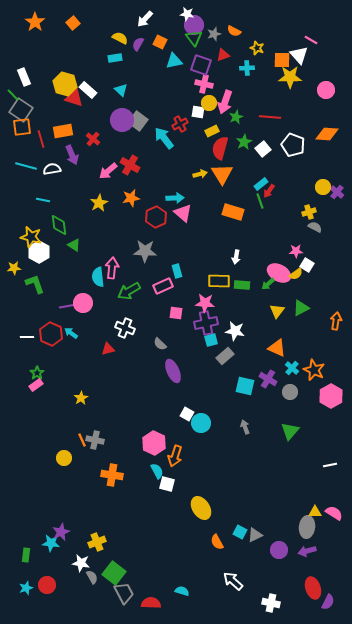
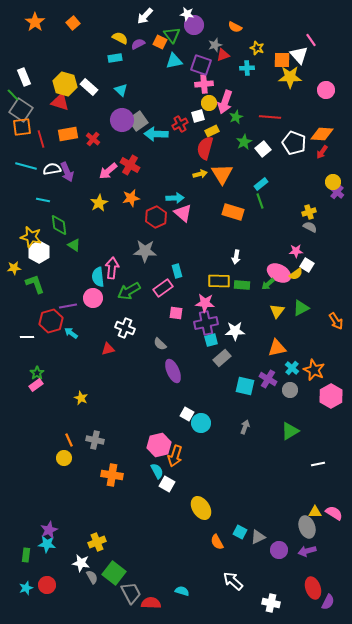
white arrow at (145, 19): moved 3 px up
orange semicircle at (234, 31): moved 1 px right, 4 px up
gray star at (214, 34): moved 1 px right, 11 px down
green triangle at (194, 38): moved 22 px left, 3 px up
pink line at (311, 40): rotated 24 degrees clockwise
purple semicircle at (138, 44): rotated 32 degrees clockwise
pink cross at (204, 84): rotated 18 degrees counterclockwise
white rectangle at (88, 90): moved 1 px right, 3 px up
red triangle at (74, 98): moved 14 px left, 4 px down
white square at (198, 112): moved 4 px down; rotated 24 degrees counterclockwise
gray square at (138, 121): rotated 18 degrees clockwise
orange rectangle at (63, 131): moved 5 px right, 3 px down
orange diamond at (327, 134): moved 5 px left
cyan arrow at (164, 138): moved 8 px left, 4 px up; rotated 50 degrees counterclockwise
white pentagon at (293, 145): moved 1 px right, 2 px up
red semicircle at (220, 148): moved 15 px left
purple arrow at (72, 155): moved 5 px left, 17 px down
yellow circle at (323, 187): moved 10 px right, 5 px up
red arrow at (269, 191): moved 53 px right, 39 px up
gray semicircle at (315, 227): moved 5 px left
pink rectangle at (163, 286): moved 2 px down; rotated 12 degrees counterclockwise
pink circle at (83, 303): moved 10 px right, 5 px up
orange arrow at (336, 321): rotated 138 degrees clockwise
white star at (235, 331): rotated 12 degrees counterclockwise
red hexagon at (51, 334): moved 13 px up; rotated 20 degrees clockwise
orange triangle at (277, 348): rotated 36 degrees counterclockwise
gray rectangle at (225, 356): moved 3 px left, 2 px down
gray circle at (290, 392): moved 2 px up
yellow star at (81, 398): rotated 16 degrees counterclockwise
gray arrow at (245, 427): rotated 40 degrees clockwise
green triangle at (290, 431): rotated 18 degrees clockwise
orange line at (82, 440): moved 13 px left
pink hexagon at (154, 443): moved 5 px right, 2 px down; rotated 20 degrees clockwise
white line at (330, 465): moved 12 px left, 1 px up
white square at (167, 484): rotated 14 degrees clockwise
gray ellipse at (307, 527): rotated 25 degrees counterclockwise
purple star at (61, 532): moved 12 px left, 2 px up
gray triangle at (255, 535): moved 3 px right, 2 px down
cyan star at (51, 543): moved 4 px left, 1 px down
gray trapezoid at (124, 593): moved 7 px right
